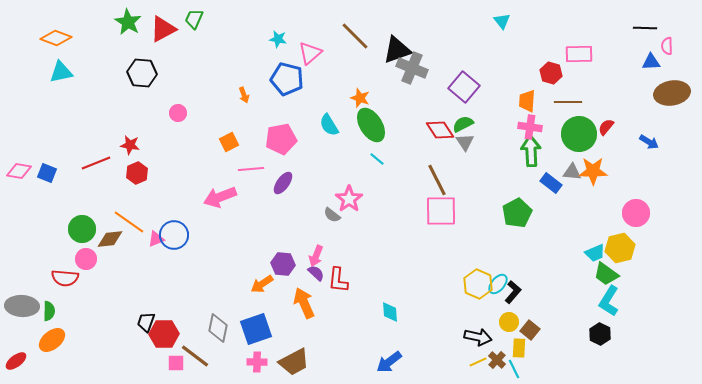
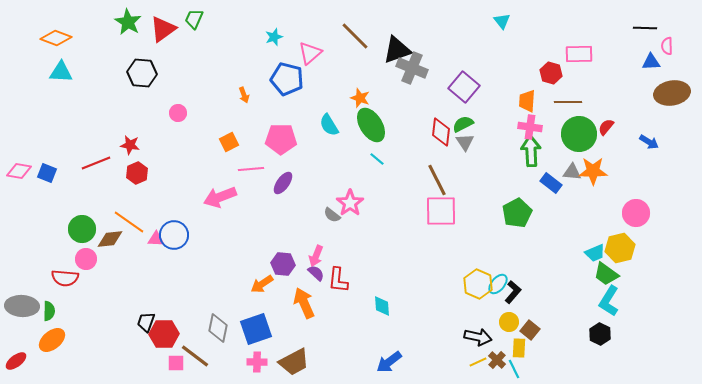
red triangle at (163, 29): rotated 8 degrees counterclockwise
cyan star at (278, 39): moved 4 px left, 2 px up; rotated 30 degrees counterclockwise
cyan triangle at (61, 72): rotated 15 degrees clockwise
red diamond at (440, 130): moved 1 px right, 2 px down; rotated 40 degrees clockwise
pink pentagon at (281, 139): rotated 12 degrees clockwise
pink star at (349, 199): moved 1 px right, 4 px down
pink triangle at (156, 239): rotated 24 degrees clockwise
cyan diamond at (390, 312): moved 8 px left, 6 px up
